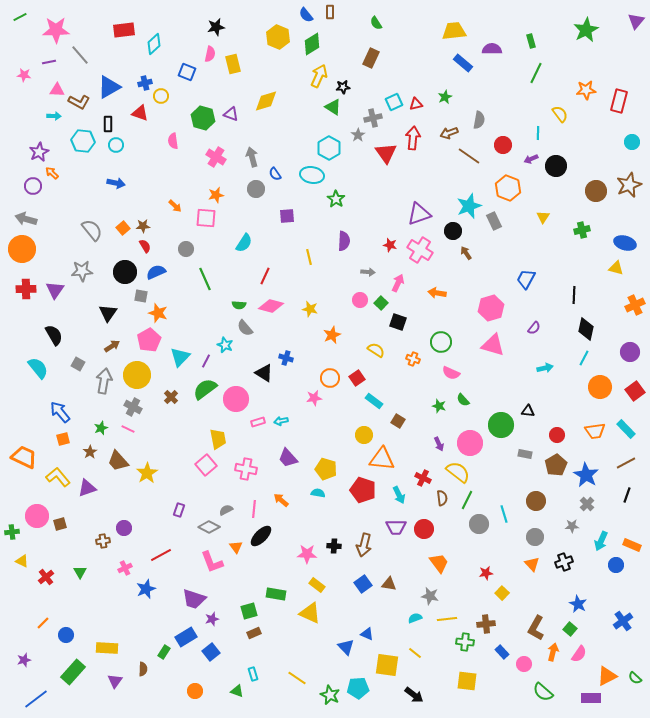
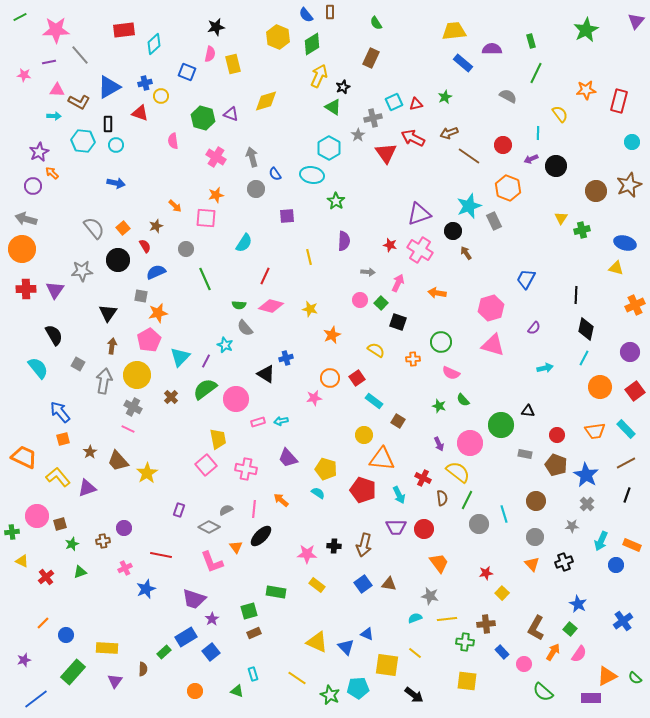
black star at (343, 87): rotated 16 degrees counterclockwise
gray semicircle at (479, 120): moved 29 px right, 24 px up; rotated 72 degrees counterclockwise
red arrow at (413, 138): rotated 70 degrees counterclockwise
green star at (336, 199): moved 2 px down
yellow triangle at (543, 217): moved 18 px right, 1 px down
brown star at (143, 226): moved 13 px right; rotated 16 degrees counterclockwise
gray semicircle at (92, 230): moved 2 px right, 2 px up
black circle at (125, 272): moved 7 px left, 12 px up
black line at (574, 295): moved 2 px right
orange star at (158, 313): rotated 30 degrees counterclockwise
brown arrow at (112, 346): rotated 49 degrees counterclockwise
blue cross at (286, 358): rotated 32 degrees counterclockwise
orange cross at (413, 359): rotated 24 degrees counterclockwise
black triangle at (264, 373): moved 2 px right, 1 px down
green star at (101, 428): moved 29 px left, 116 px down
brown pentagon at (556, 465): rotated 20 degrees counterclockwise
cyan semicircle at (318, 493): rotated 24 degrees clockwise
red line at (161, 555): rotated 40 degrees clockwise
green triangle at (80, 572): rotated 40 degrees clockwise
green rectangle at (276, 594): moved 2 px up
yellow triangle at (310, 613): moved 7 px right, 29 px down
purple star at (212, 619): rotated 16 degrees counterclockwise
green rectangle at (164, 652): rotated 16 degrees clockwise
orange arrow at (553, 652): rotated 18 degrees clockwise
